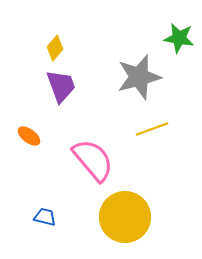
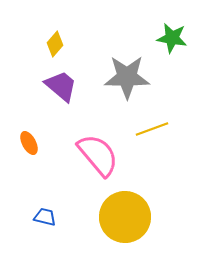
green star: moved 7 px left
yellow diamond: moved 4 px up
gray star: moved 12 px left; rotated 15 degrees clockwise
purple trapezoid: rotated 30 degrees counterclockwise
orange ellipse: moved 7 px down; rotated 25 degrees clockwise
pink semicircle: moved 5 px right, 5 px up
